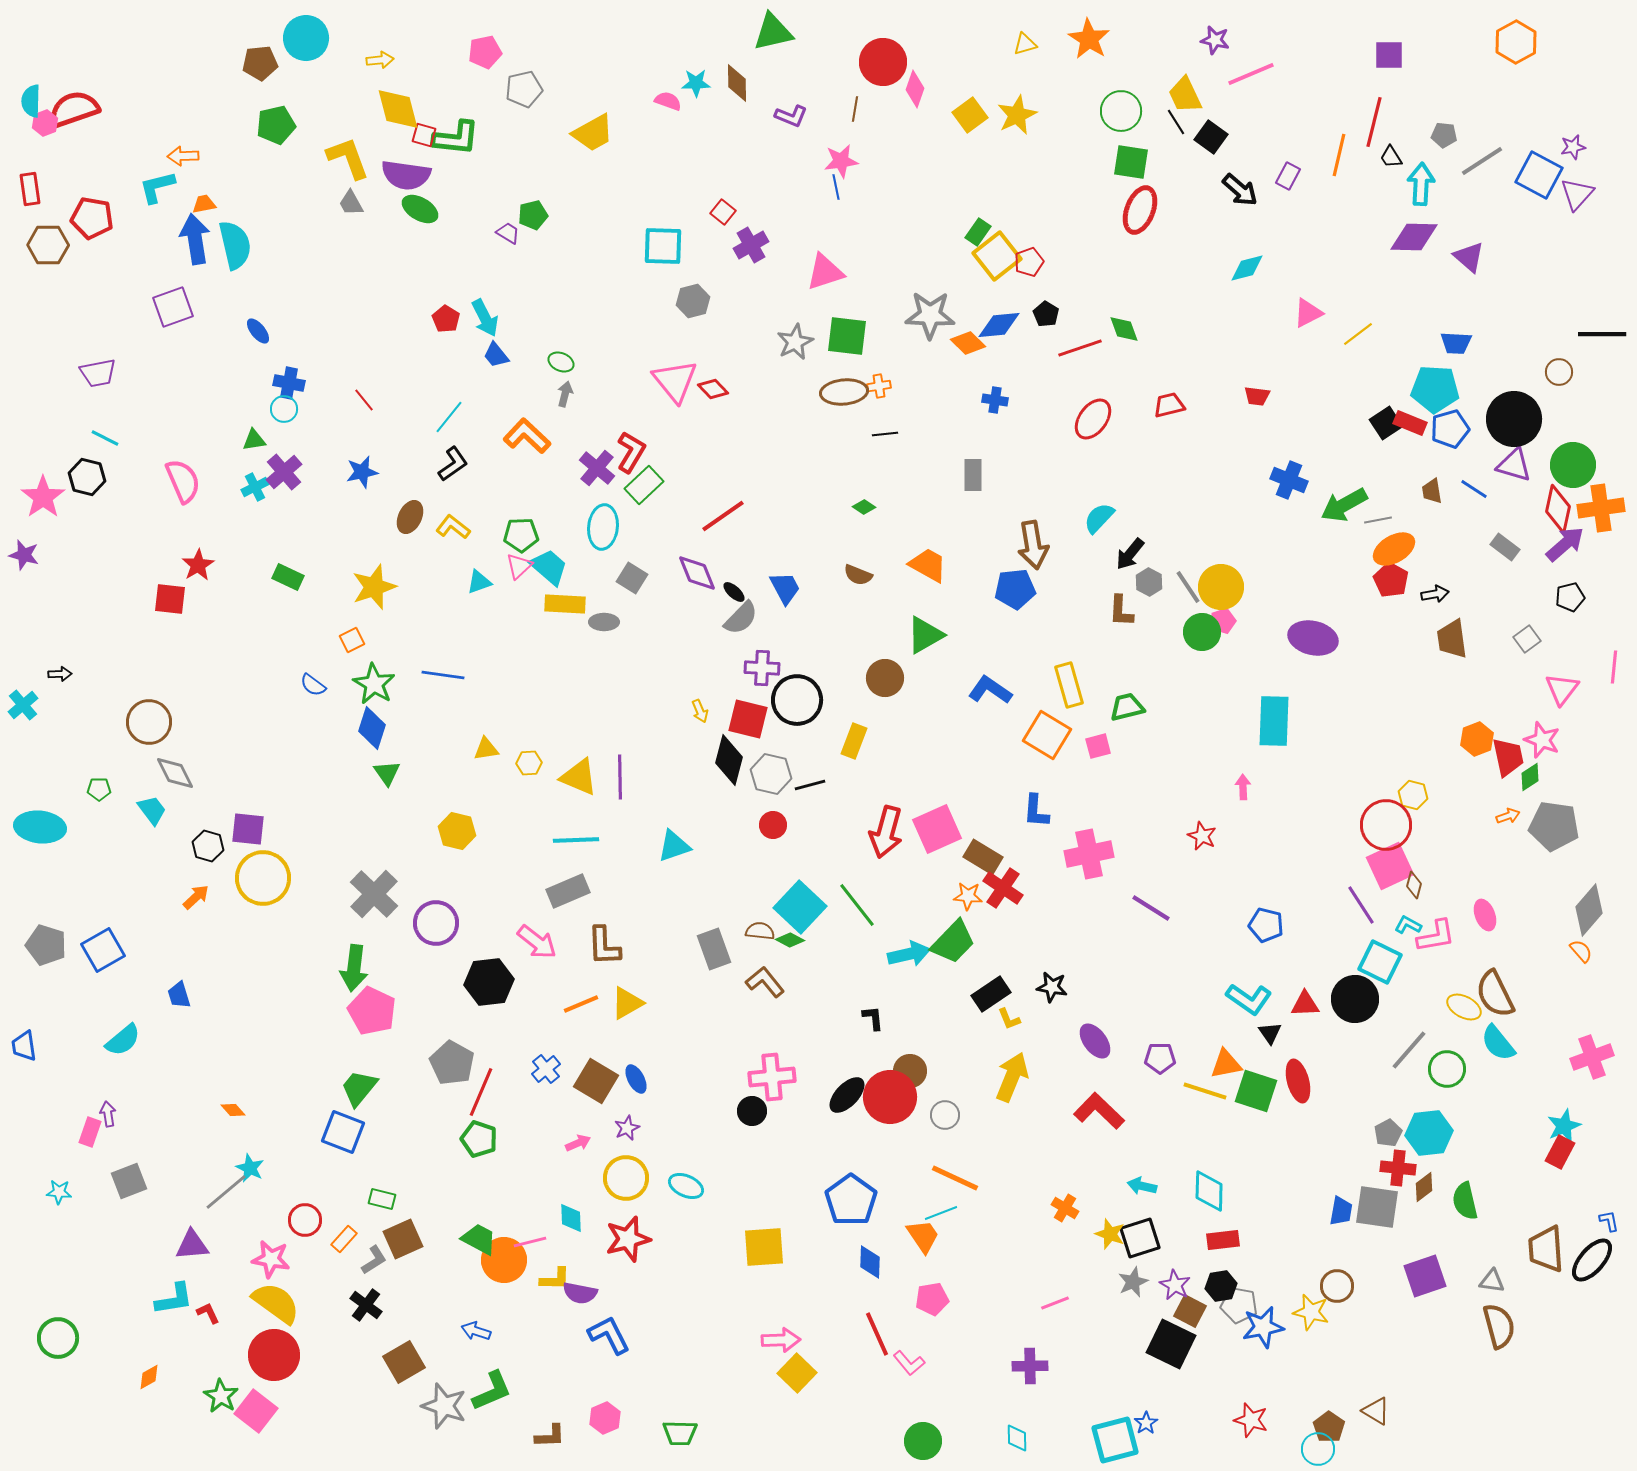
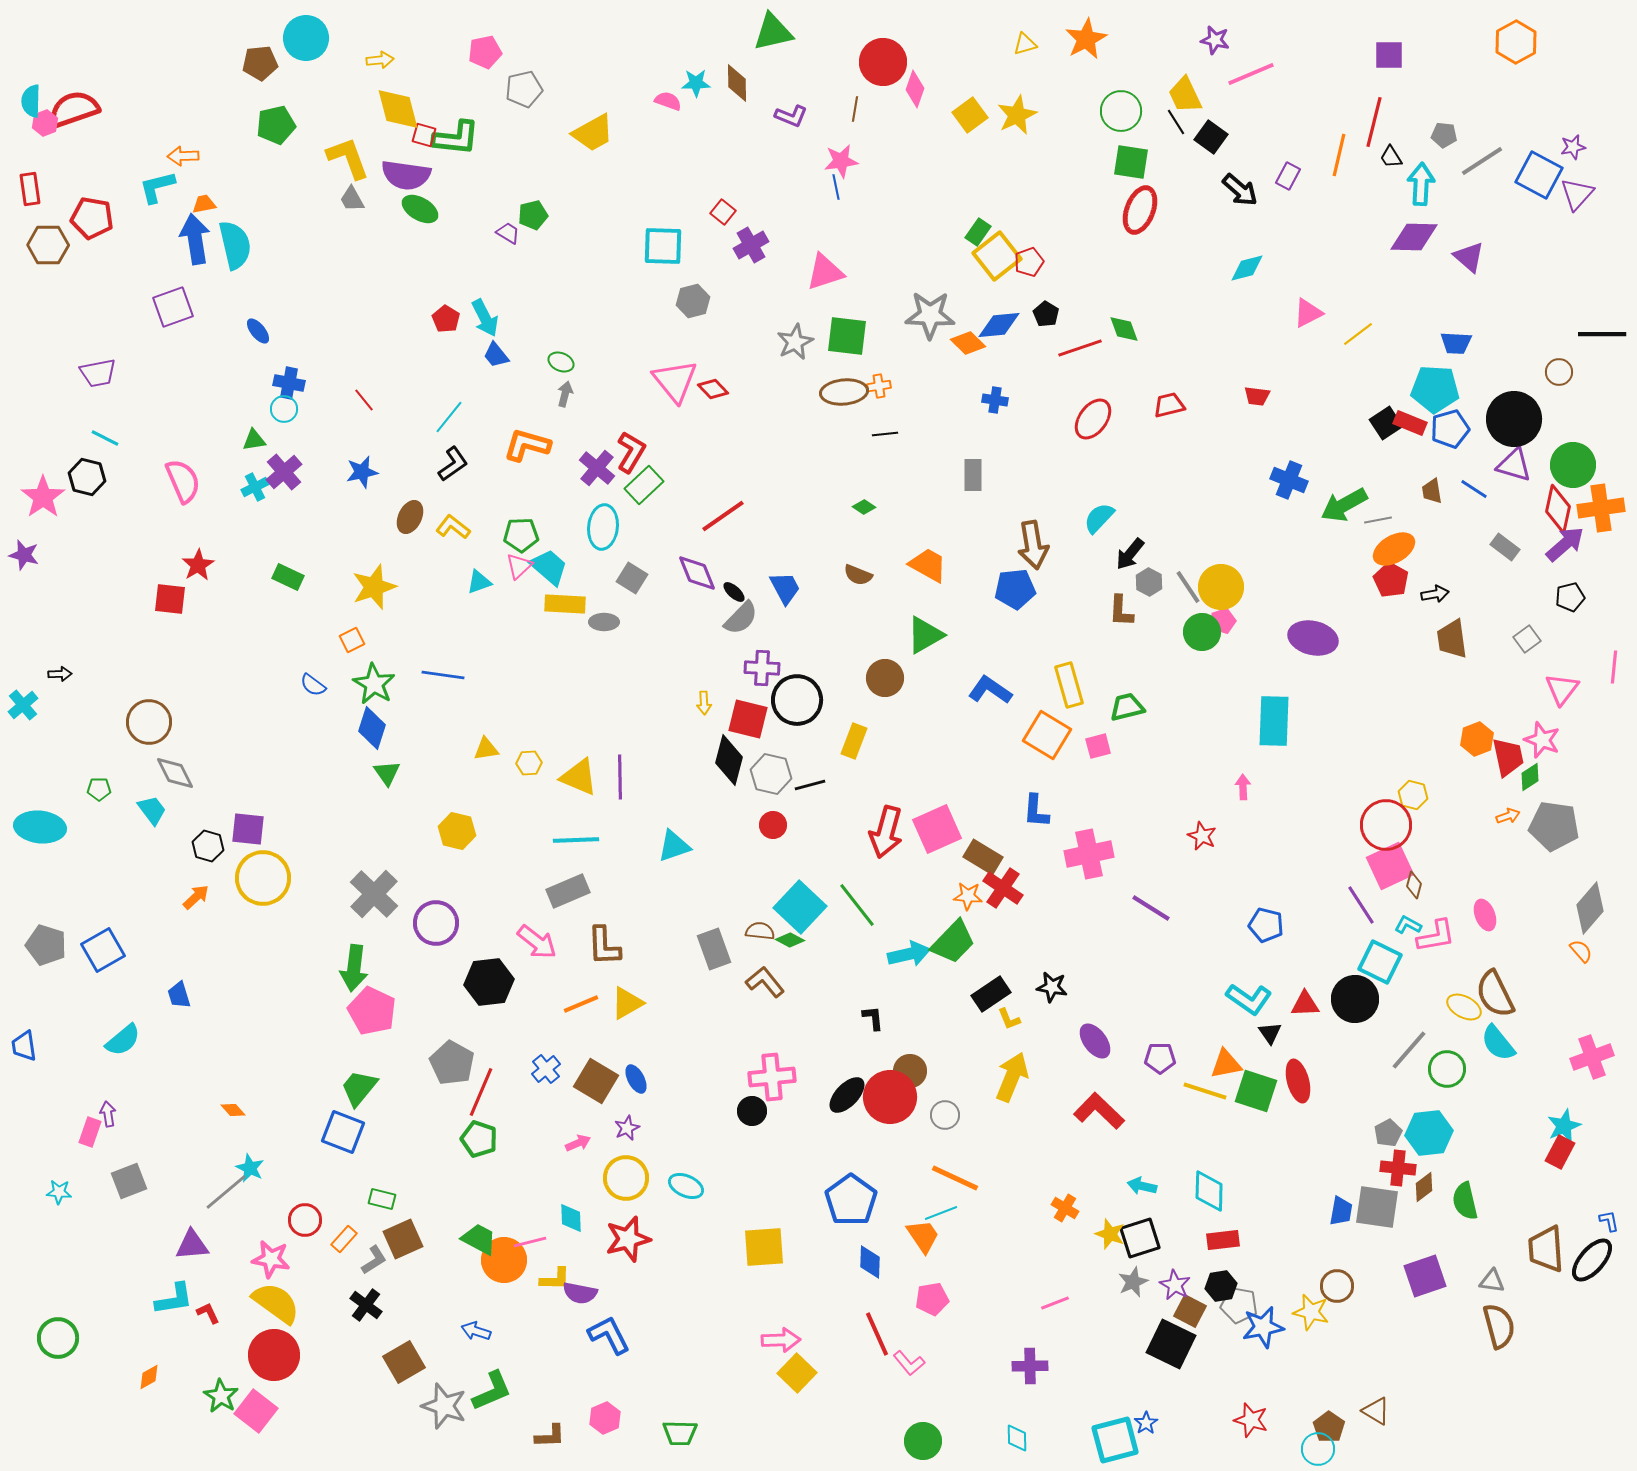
orange star at (1089, 39): moved 3 px left; rotated 12 degrees clockwise
gray trapezoid at (351, 203): moved 1 px right, 4 px up
orange L-shape at (527, 436): moved 9 px down; rotated 27 degrees counterclockwise
yellow arrow at (700, 711): moved 4 px right, 8 px up; rotated 20 degrees clockwise
gray diamond at (1589, 910): moved 1 px right, 2 px up
